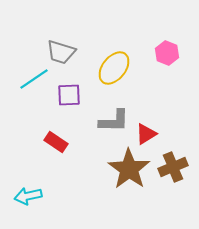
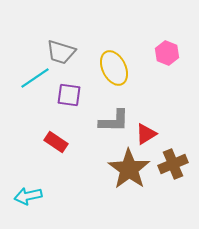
yellow ellipse: rotated 64 degrees counterclockwise
cyan line: moved 1 px right, 1 px up
purple square: rotated 10 degrees clockwise
brown cross: moved 3 px up
